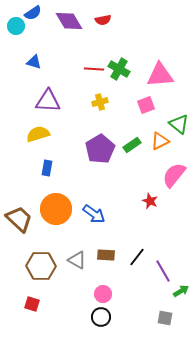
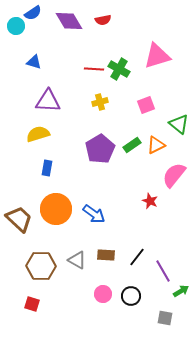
pink triangle: moved 3 px left, 19 px up; rotated 12 degrees counterclockwise
orange triangle: moved 4 px left, 4 px down
black circle: moved 30 px right, 21 px up
